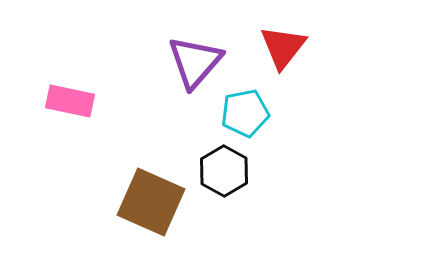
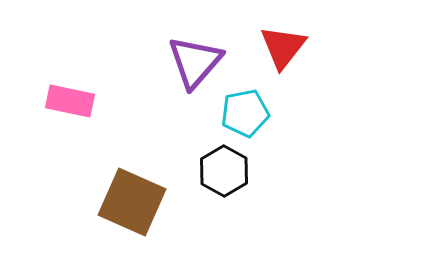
brown square: moved 19 px left
